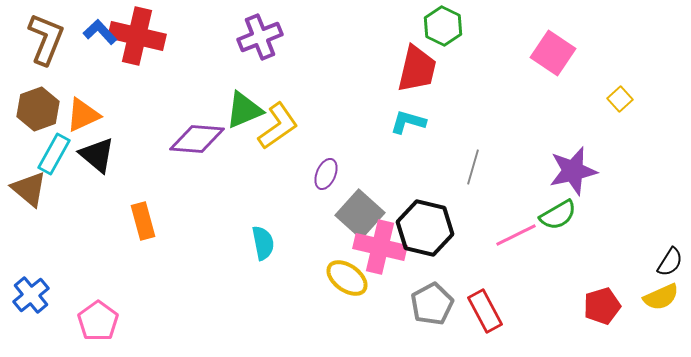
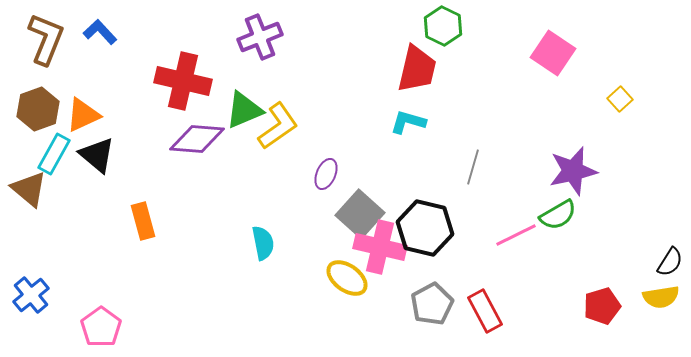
red cross: moved 46 px right, 45 px down
yellow semicircle: rotated 15 degrees clockwise
pink pentagon: moved 3 px right, 6 px down
